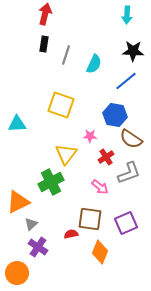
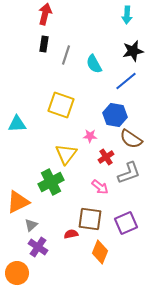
black star: rotated 15 degrees counterclockwise
cyan semicircle: rotated 126 degrees clockwise
gray triangle: moved 1 px down
